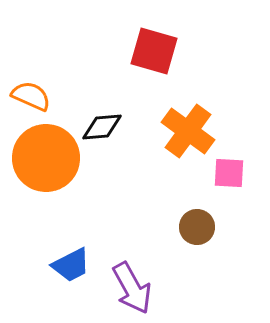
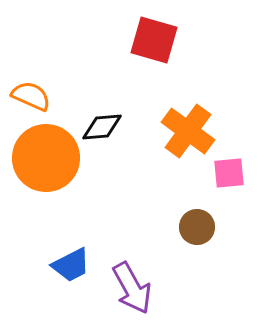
red square: moved 11 px up
pink square: rotated 8 degrees counterclockwise
